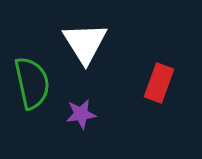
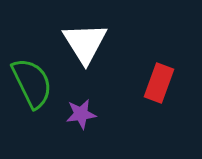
green semicircle: rotated 14 degrees counterclockwise
